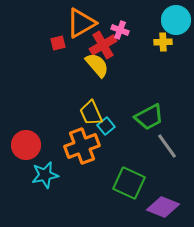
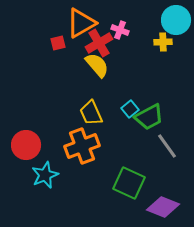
red cross: moved 4 px left, 2 px up
cyan square: moved 24 px right, 17 px up
cyan star: rotated 12 degrees counterclockwise
